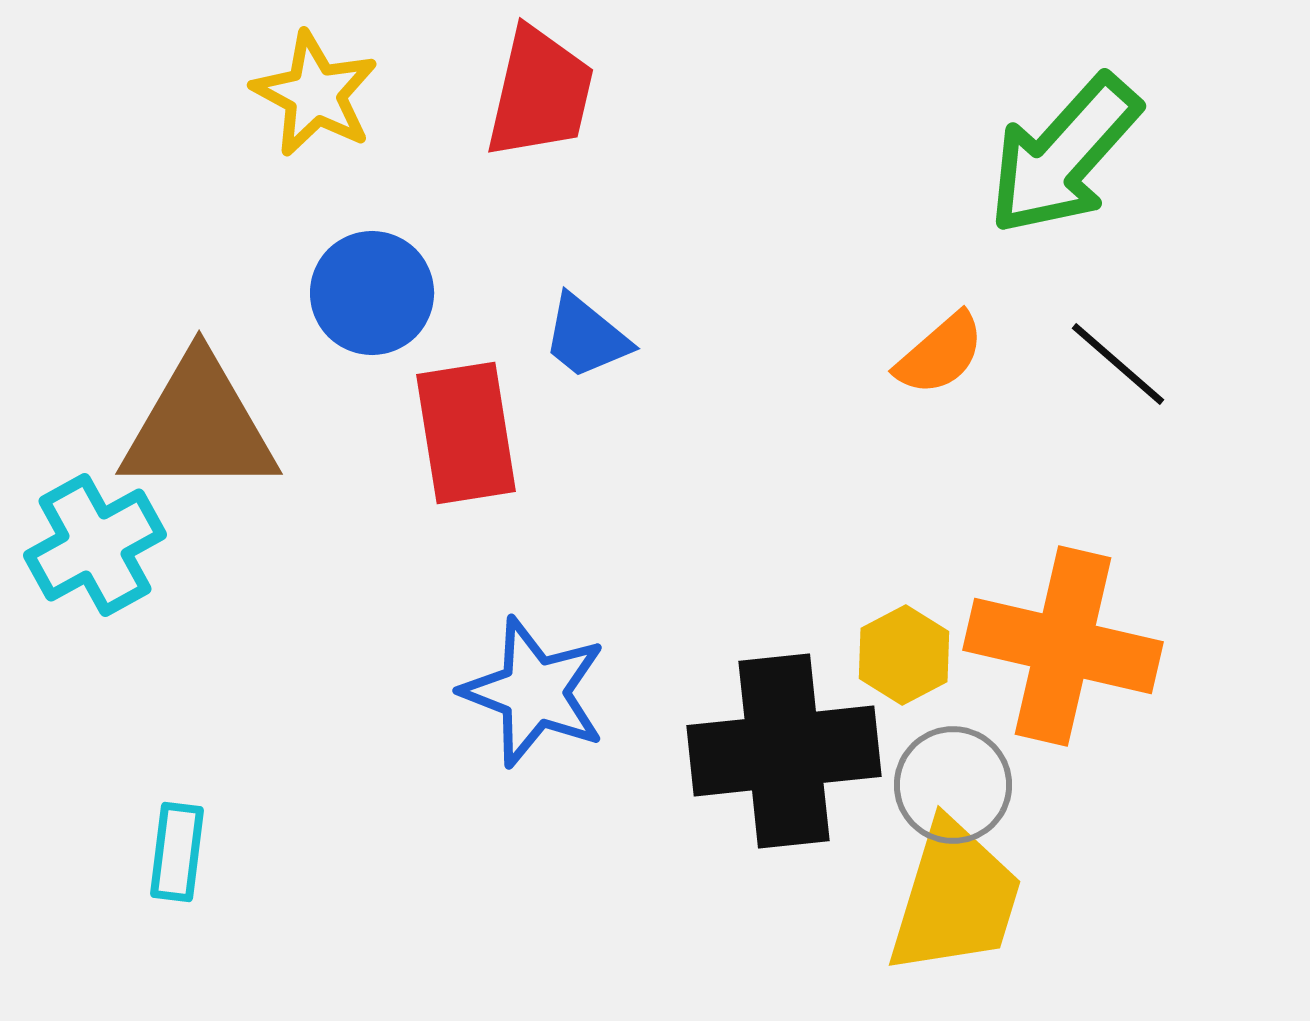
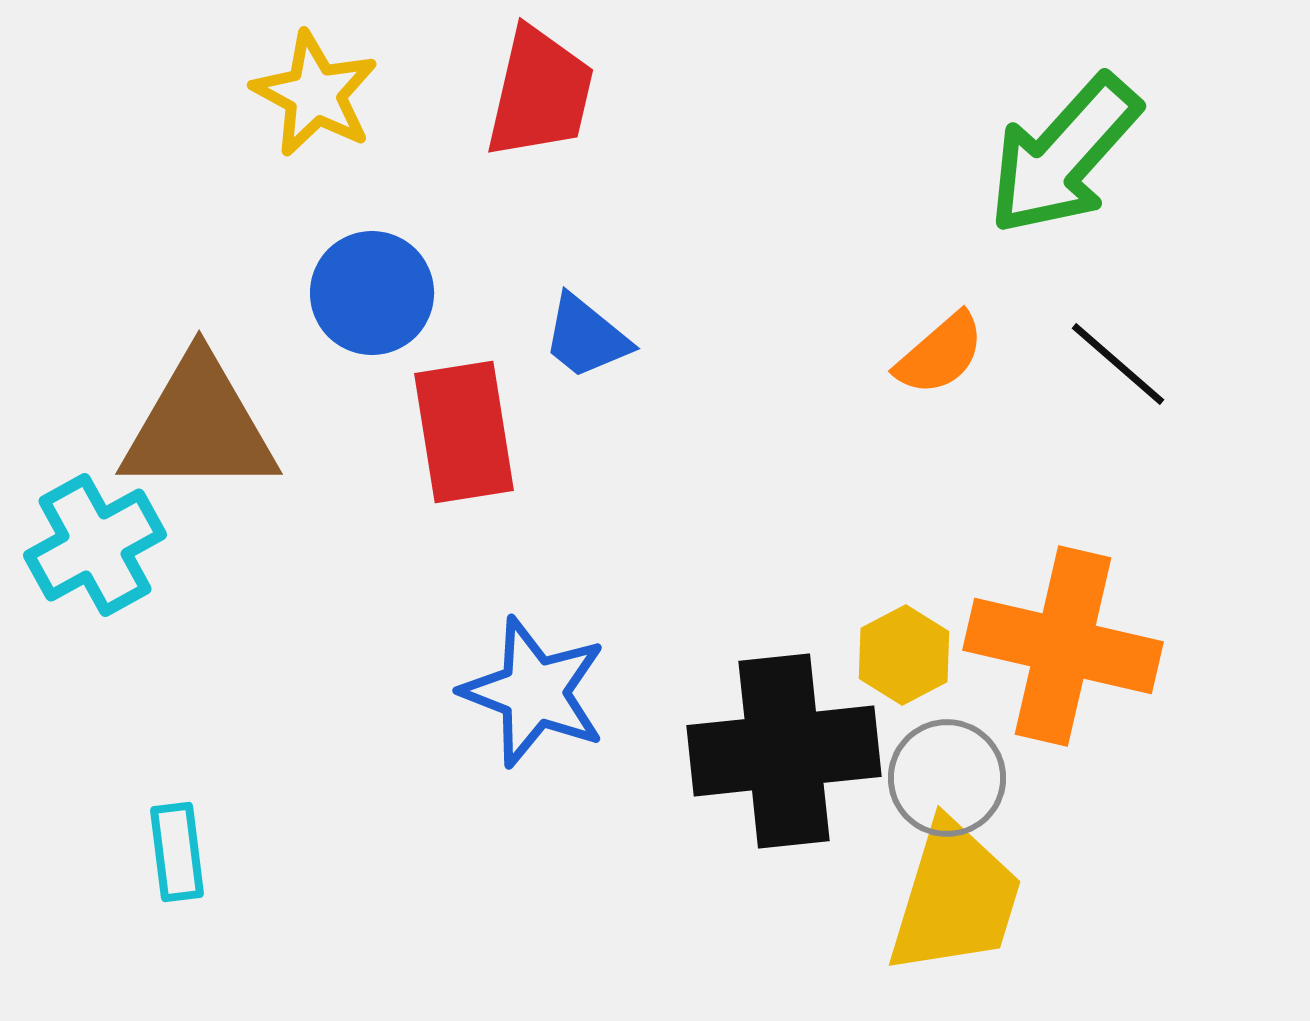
red rectangle: moved 2 px left, 1 px up
gray circle: moved 6 px left, 7 px up
cyan rectangle: rotated 14 degrees counterclockwise
